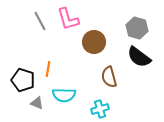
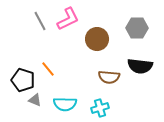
pink L-shape: rotated 100 degrees counterclockwise
gray hexagon: rotated 15 degrees counterclockwise
brown circle: moved 3 px right, 3 px up
black semicircle: moved 1 px right, 9 px down; rotated 30 degrees counterclockwise
orange line: rotated 49 degrees counterclockwise
brown semicircle: rotated 70 degrees counterclockwise
cyan semicircle: moved 1 px right, 9 px down
gray triangle: moved 2 px left, 3 px up
cyan cross: moved 1 px up
